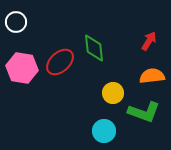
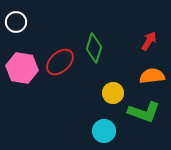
green diamond: rotated 24 degrees clockwise
